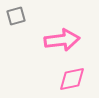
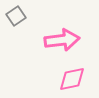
gray square: rotated 18 degrees counterclockwise
